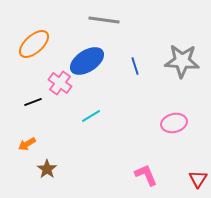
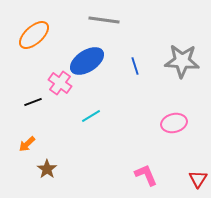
orange ellipse: moved 9 px up
orange arrow: rotated 12 degrees counterclockwise
